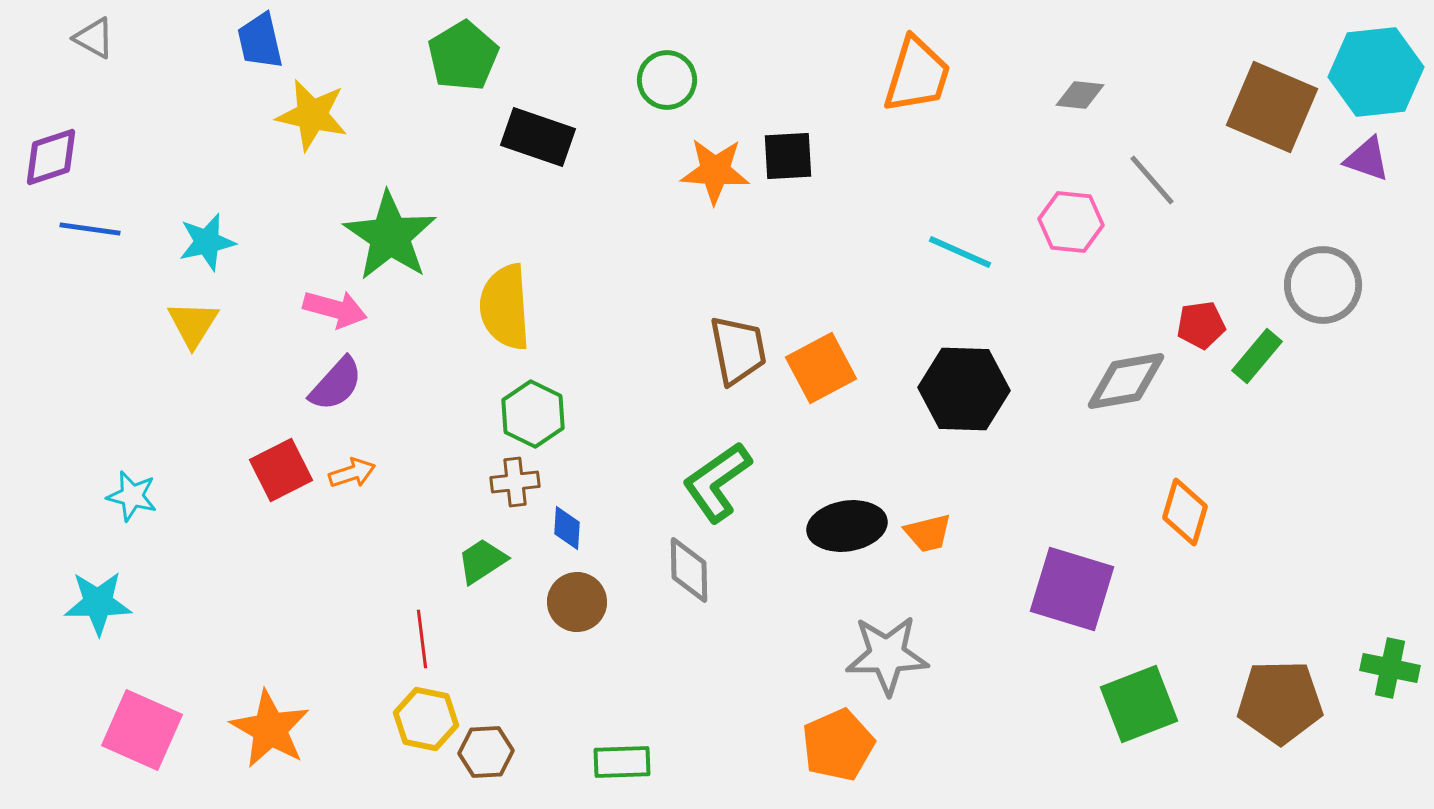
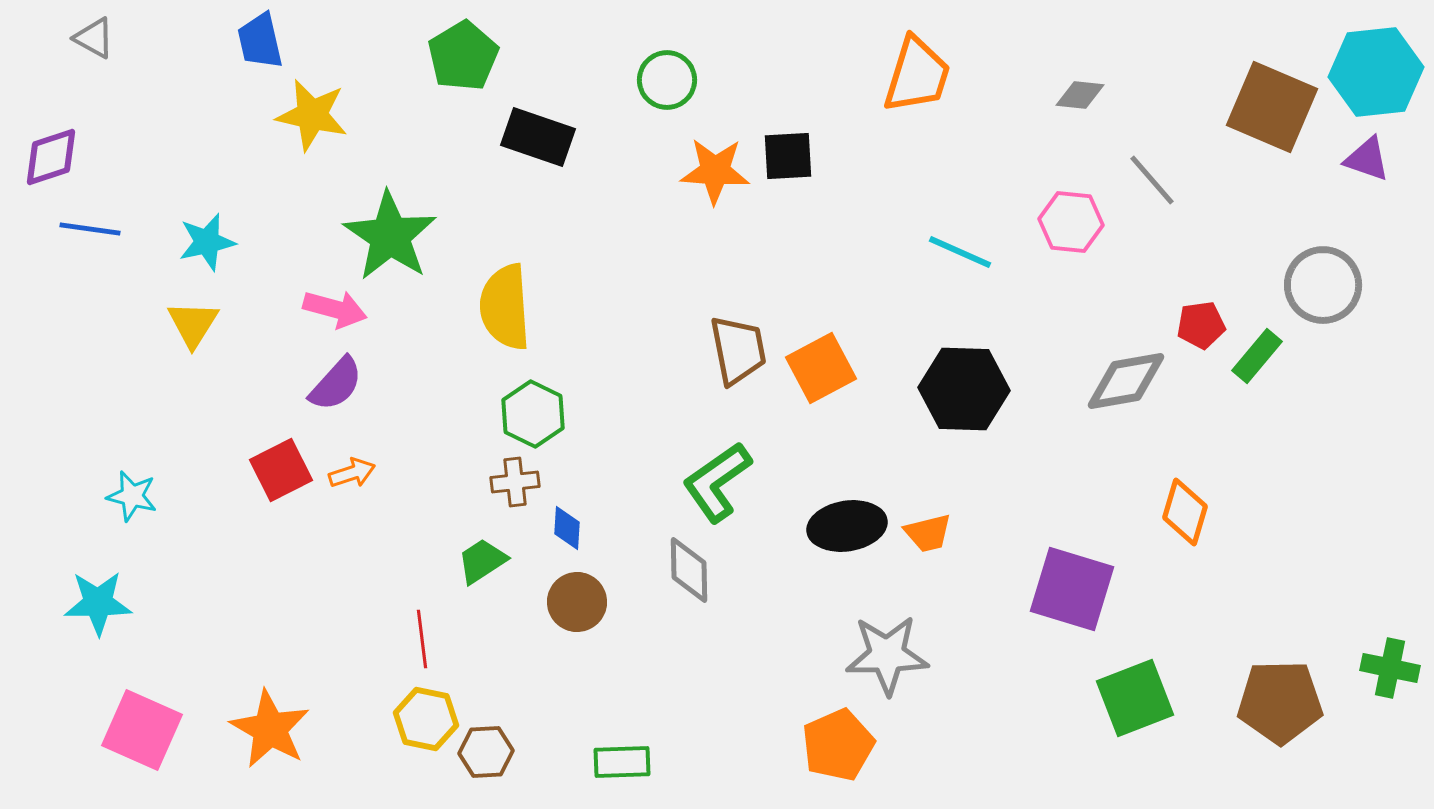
green square at (1139, 704): moved 4 px left, 6 px up
